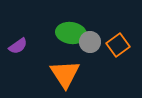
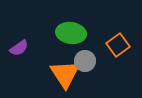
gray circle: moved 5 px left, 19 px down
purple semicircle: moved 1 px right, 2 px down
